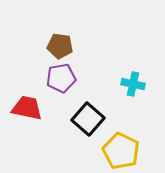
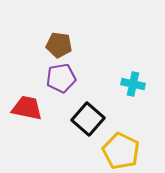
brown pentagon: moved 1 px left, 1 px up
